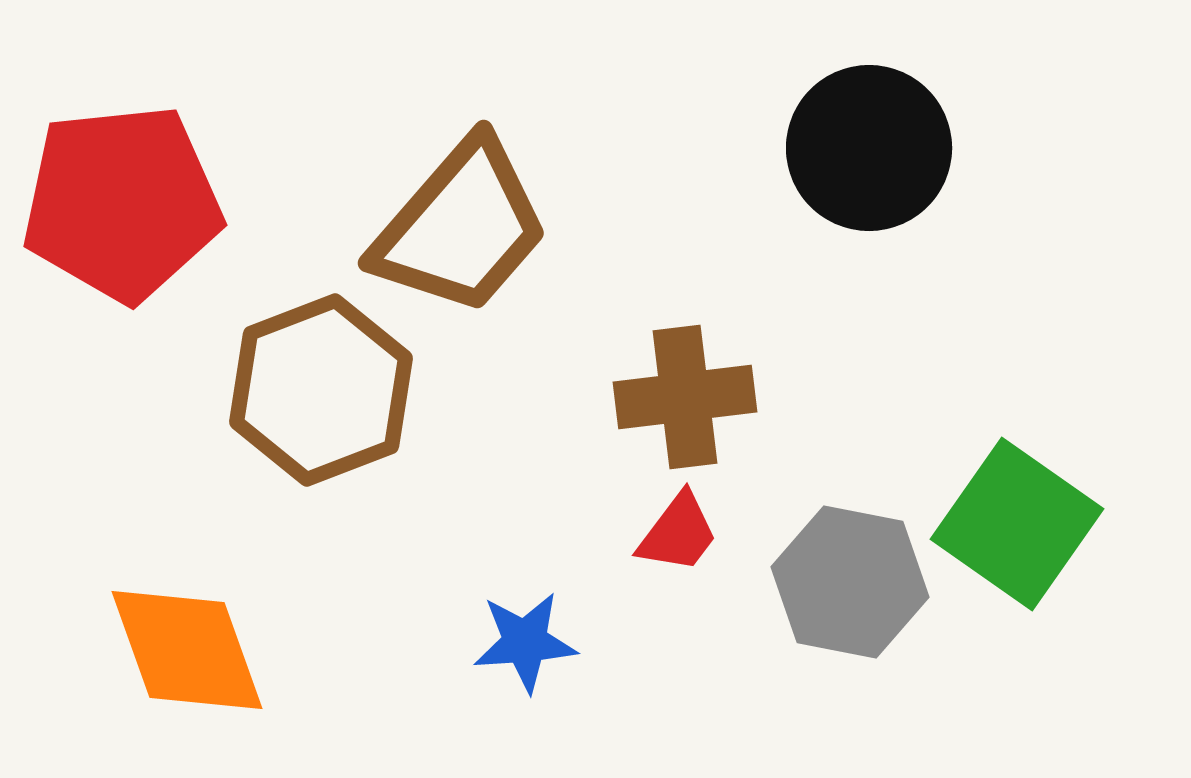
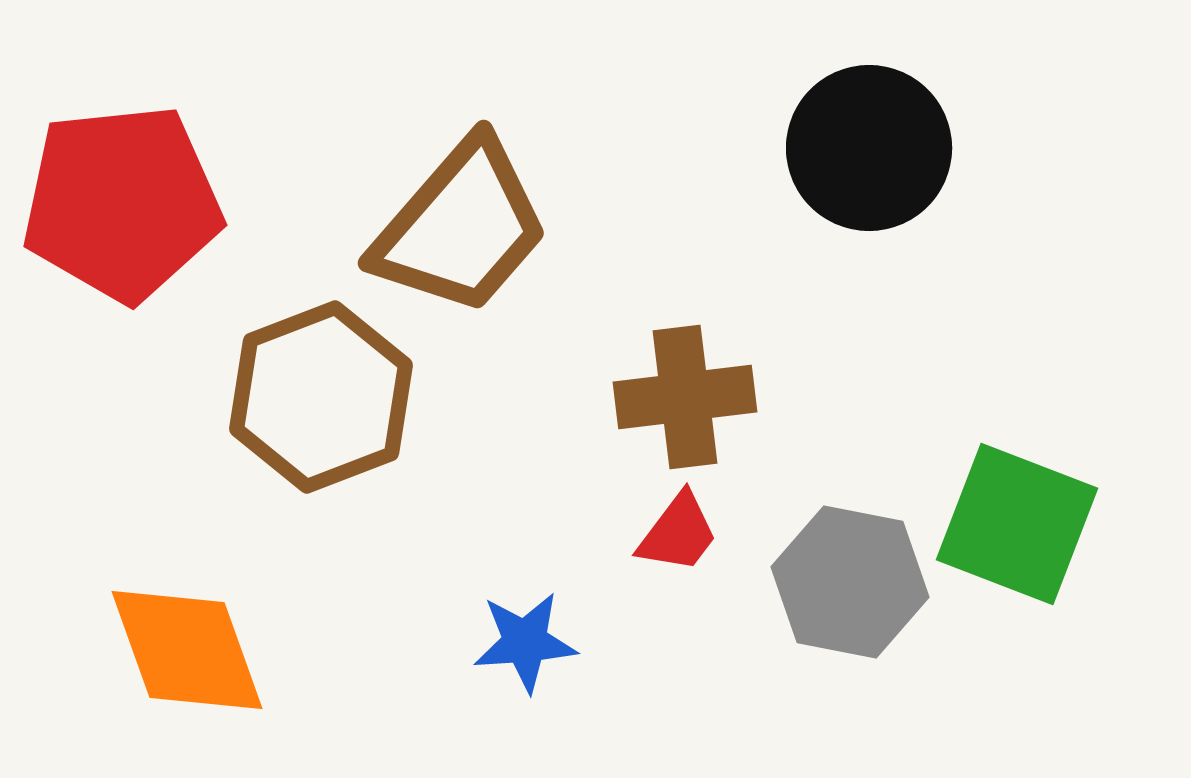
brown hexagon: moved 7 px down
green square: rotated 14 degrees counterclockwise
